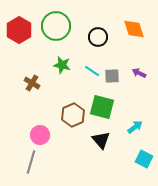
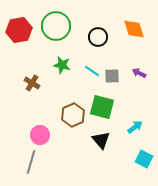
red hexagon: rotated 20 degrees clockwise
